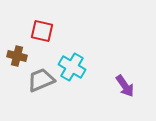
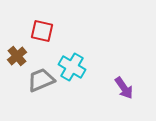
brown cross: rotated 36 degrees clockwise
purple arrow: moved 1 px left, 2 px down
